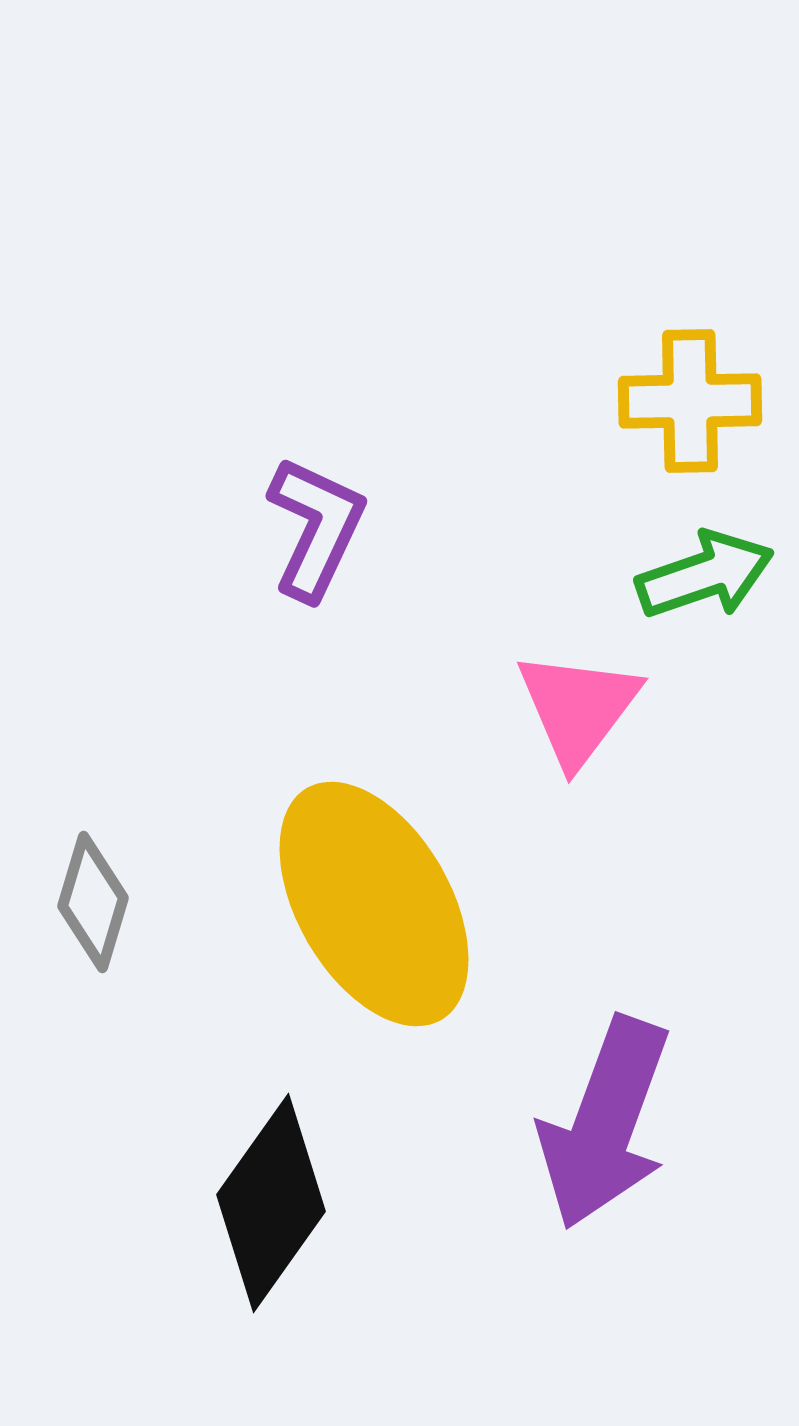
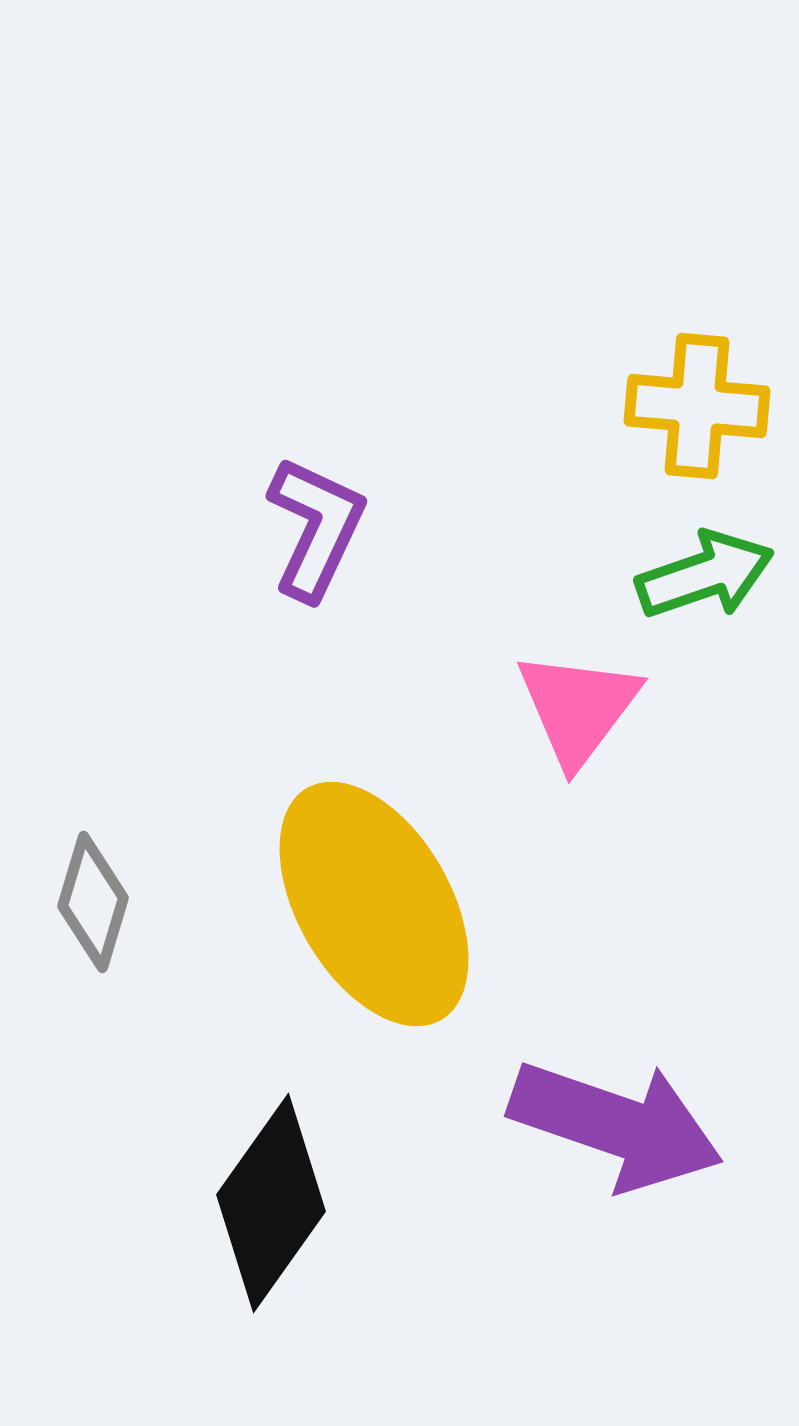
yellow cross: moved 7 px right, 5 px down; rotated 6 degrees clockwise
purple arrow: moved 11 px right, 2 px down; rotated 91 degrees counterclockwise
